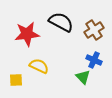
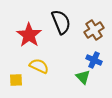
black semicircle: rotated 40 degrees clockwise
red star: moved 2 px right, 1 px down; rotated 30 degrees counterclockwise
